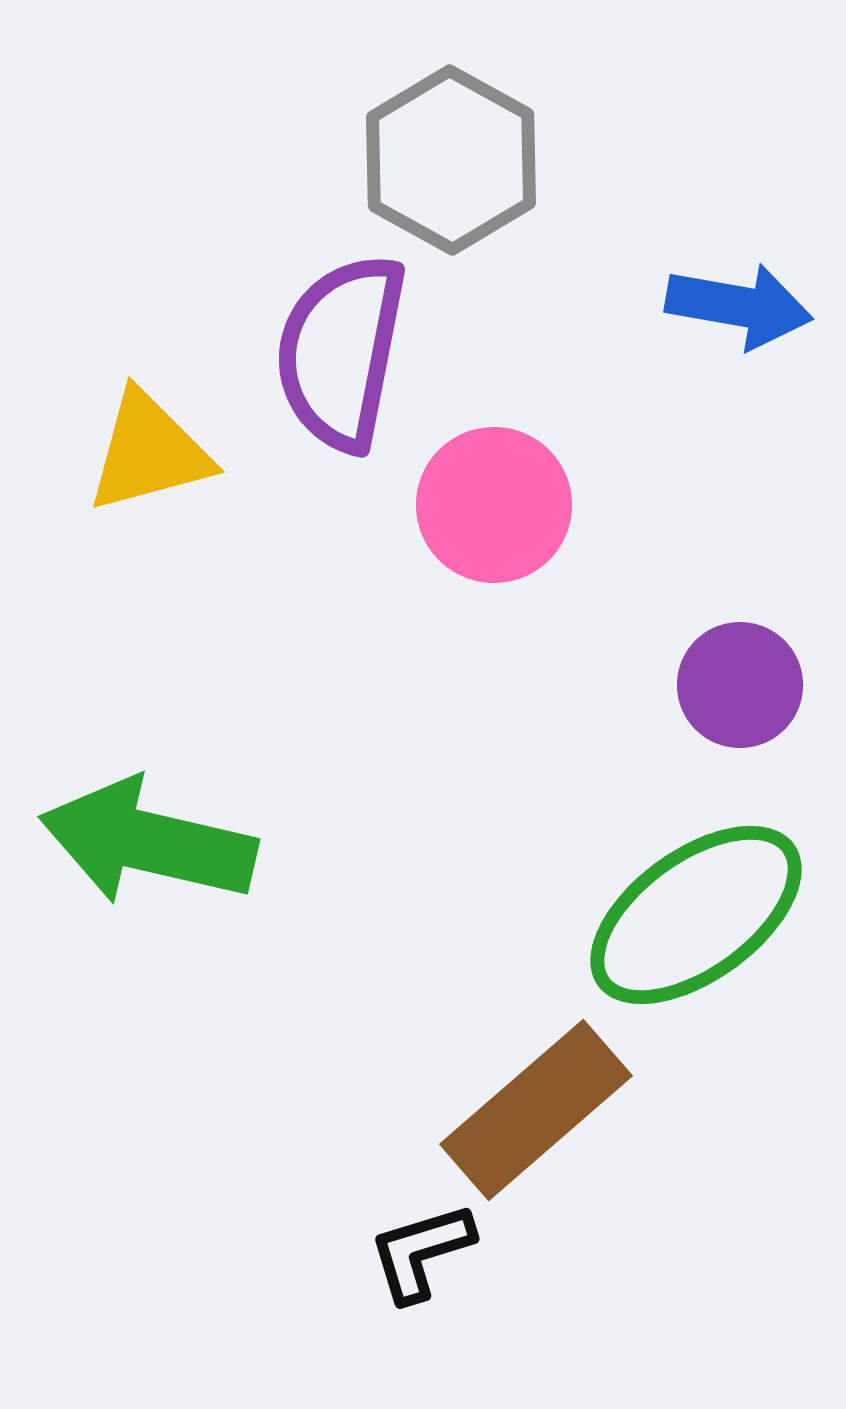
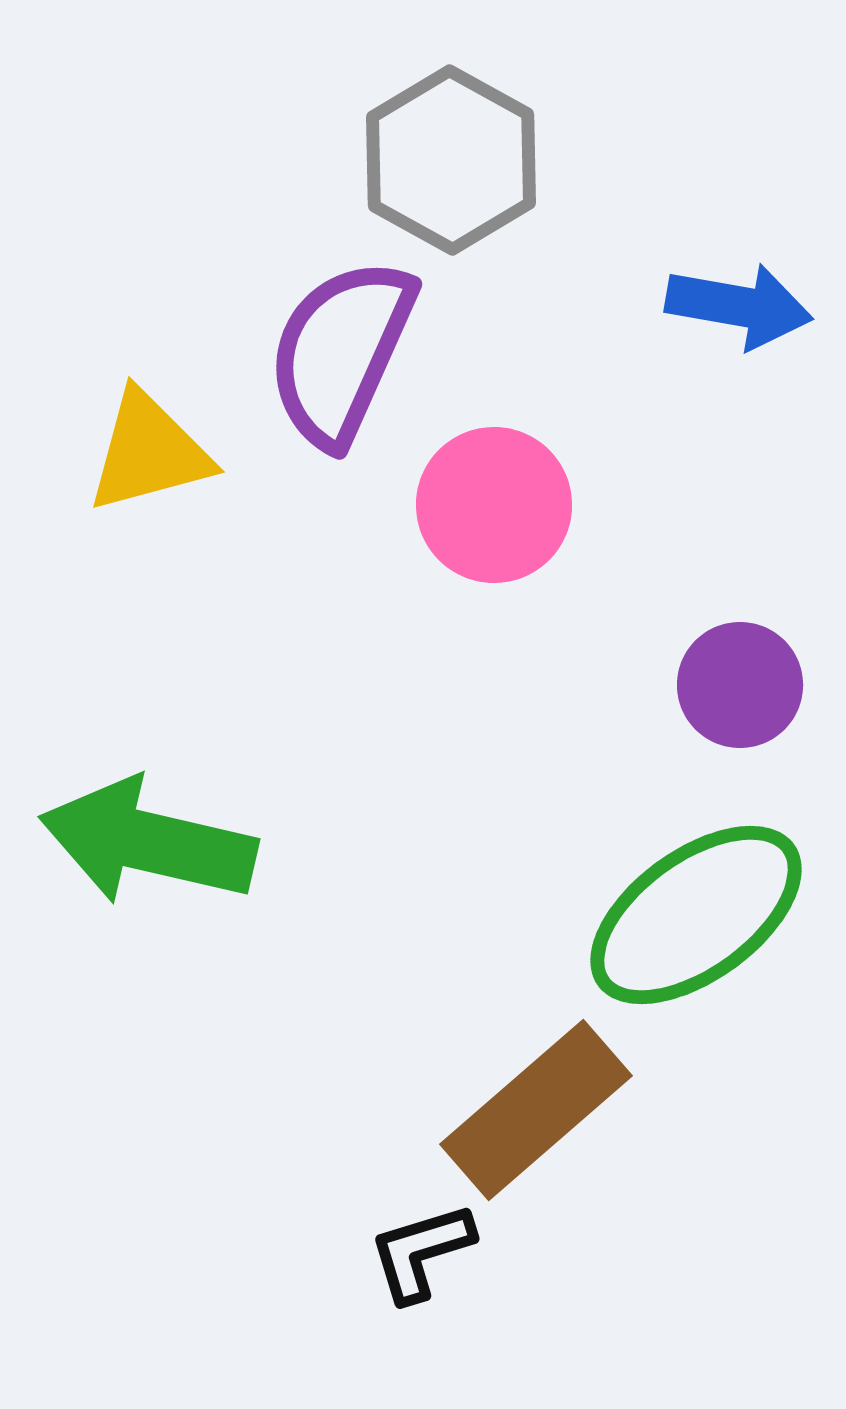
purple semicircle: rotated 13 degrees clockwise
